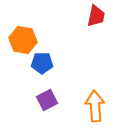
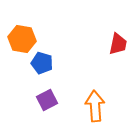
red trapezoid: moved 22 px right, 28 px down
orange hexagon: moved 1 px left, 1 px up
blue pentagon: rotated 15 degrees clockwise
